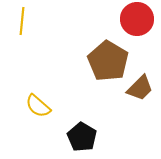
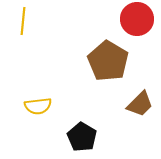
yellow line: moved 1 px right
brown trapezoid: moved 16 px down
yellow semicircle: rotated 48 degrees counterclockwise
